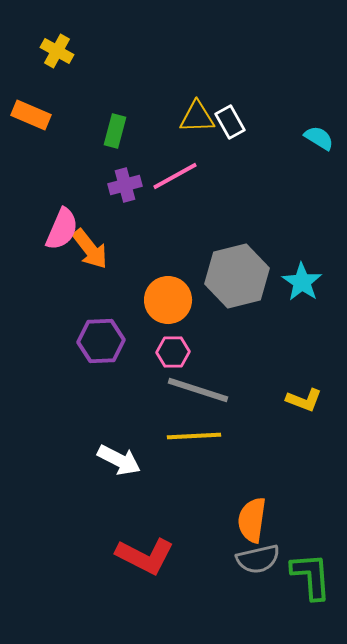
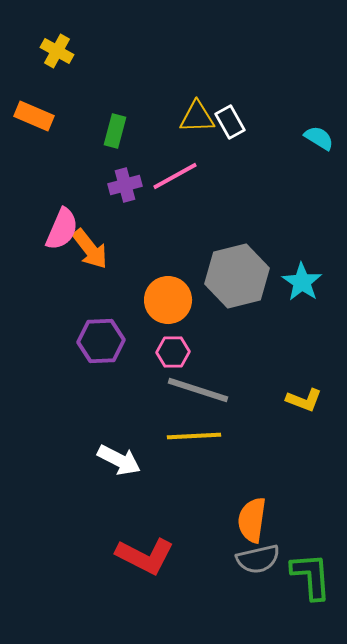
orange rectangle: moved 3 px right, 1 px down
